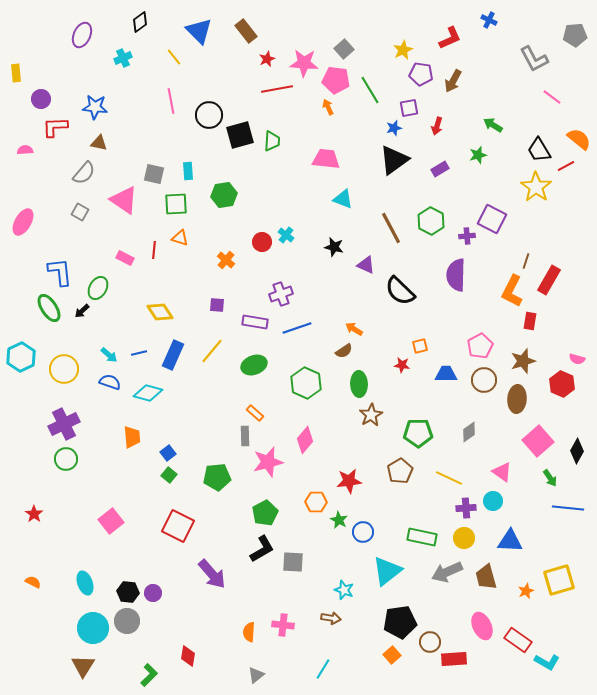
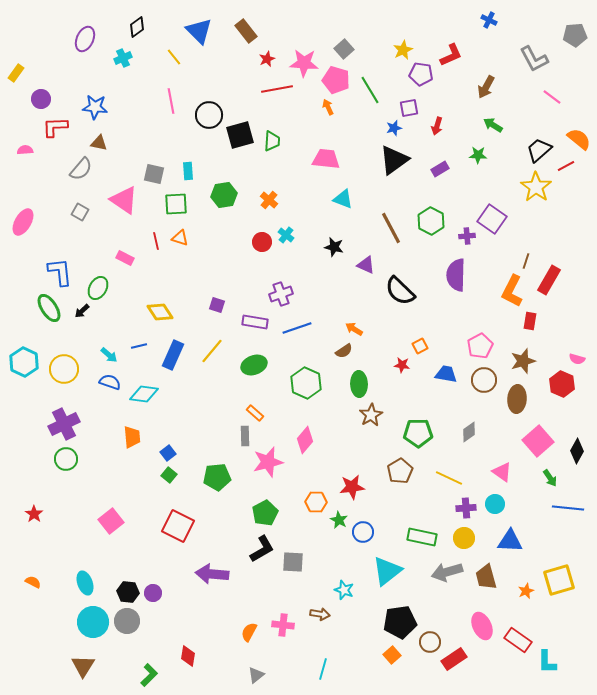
black diamond at (140, 22): moved 3 px left, 5 px down
purple ellipse at (82, 35): moved 3 px right, 4 px down
red L-shape at (450, 38): moved 1 px right, 17 px down
yellow rectangle at (16, 73): rotated 42 degrees clockwise
pink pentagon at (336, 80): rotated 8 degrees clockwise
brown arrow at (453, 81): moved 33 px right, 6 px down
black trapezoid at (539, 150): rotated 80 degrees clockwise
green star at (478, 155): rotated 18 degrees clockwise
gray semicircle at (84, 173): moved 3 px left, 4 px up
purple square at (492, 219): rotated 8 degrees clockwise
red line at (154, 250): moved 2 px right, 9 px up; rotated 18 degrees counterclockwise
orange cross at (226, 260): moved 43 px right, 60 px up
purple square at (217, 305): rotated 14 degrees clockwise
orange square at (420, 346): rotated 14 degrees counterclockwise
blue line at (139, 353): moved 7 px up
cyan hexagon at (21, 357): moved 3 px right, 5 px down; rotated 8 degrees counterclockwise
blue trapezoid at (446, 374): rotated 10 degrees clockwise
cyan diamond at (148, 393): moved 4 px left, 1 px down; rotated 8 degrees counterclockwise
red star at (349, 481): moved 3 px right, 6 px down
cyan circle at (493, 501): moved 2 px right, 3 px down
gray arrow at (447, 572): rotated 8 degrees clockwise
purple arrow at (212, 574): rotated 136 degrees clockwise
brown arrow at (331, 618): moved 11 px left, 4 px up
cyan circle at (93, 628): moved 6 px up
orange semicircle at (249, 632): rotated 24 degrees clockwise
red rectangle at (454, 659): rotated 30 degrees counterclockwise
cyan L-shape at (547, 662): rotated 60 degrees clockwise
cyan line at (323, 669): rotated 15 degrees counterclockwise
